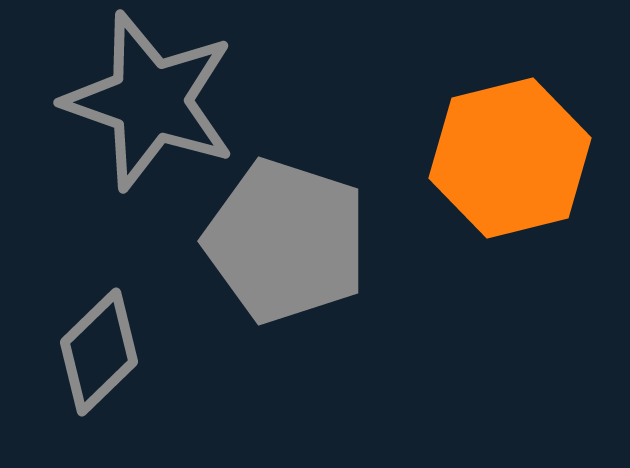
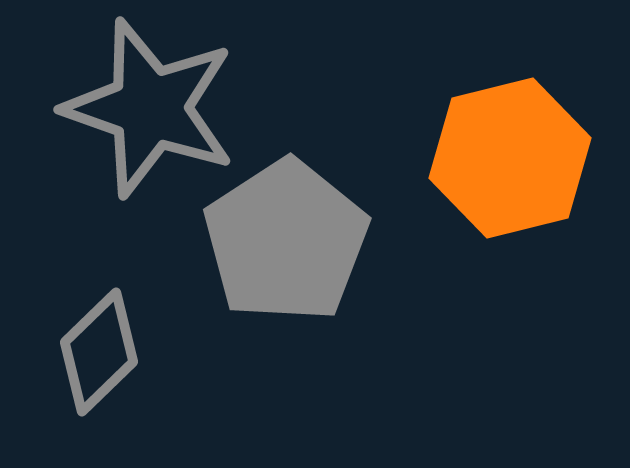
gray star: moved 7 px down
gray pentagon: rotated 21 degrees clockwise
